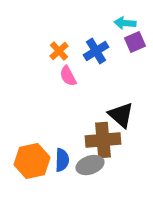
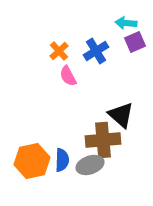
cyan arrow: moved 1 px right
